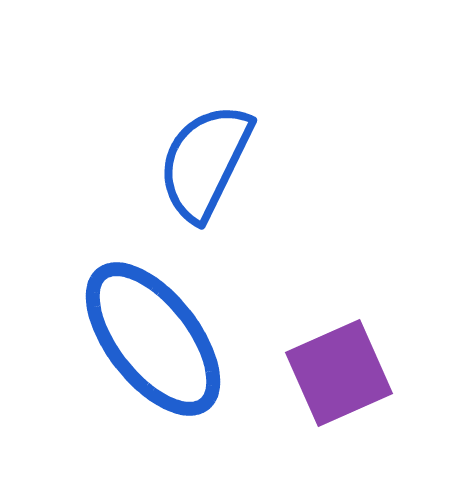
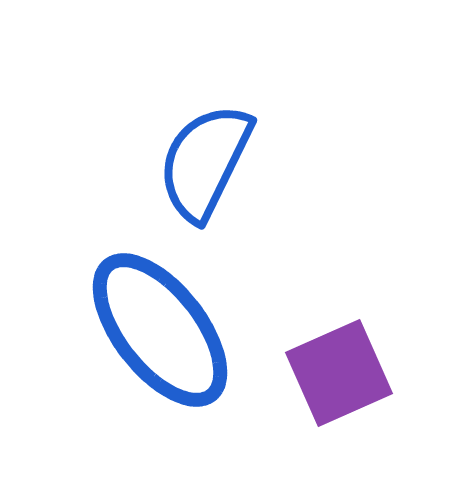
blue ellipse: moved 7 px right, 9 px up
